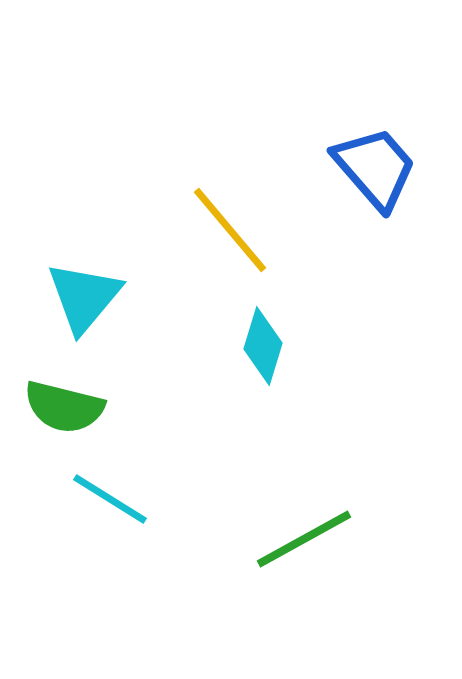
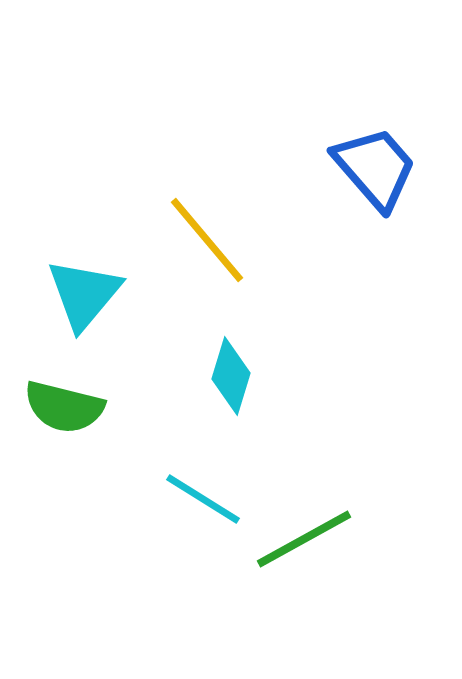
yellow line: moved 23 px left, 10 px down
cyan triangle: moved 3 px up
cyan diamond: moved 32 px left, 30 px down
cyan line: moved 93 px right
